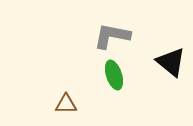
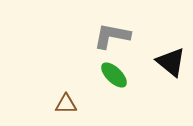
green ellipse: rotated 28 degrees counterclockwise
